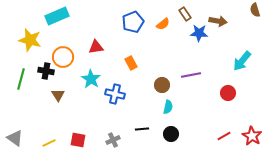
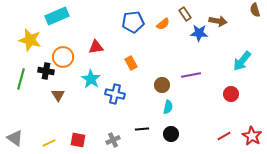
blue pentagon: rotated 15 degrees clockwise
red circle: moved 3 px right, 1 px down
